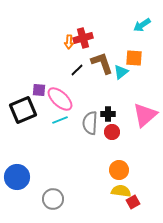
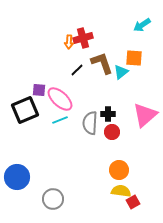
black square: moved 2 px right
